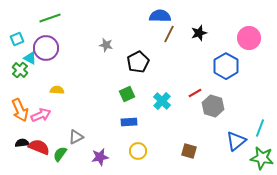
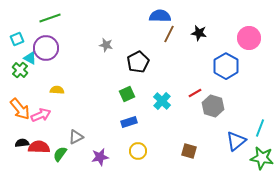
black star: rotated 28 degrees clockwise
orange arrow: moved 1 px up; rotated 15 degrees counterclockwise
blue rectangle: rotated 14 degrees counterclockwise
red semicircle: rotated 20 degrees counterclockwise
